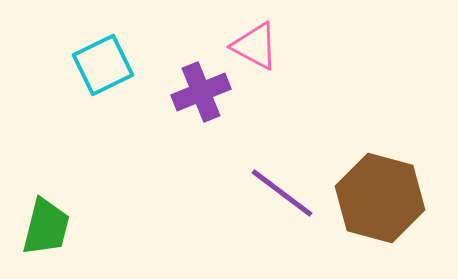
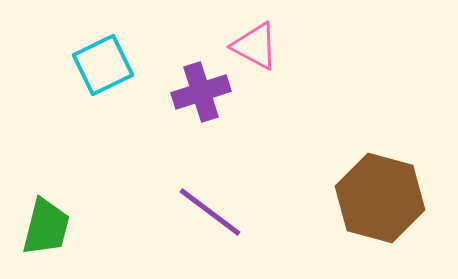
purple cross: rotated 4 degrees clockwise
purple line: moved 72 px left, 19 px down
